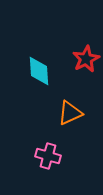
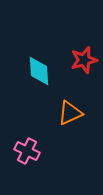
red star: moved 2 px left, 1 px down; rotated 12 degrees clockwise
pink cross: moved 21 px left, 5 px up; rotated 10 degrees clockwise
